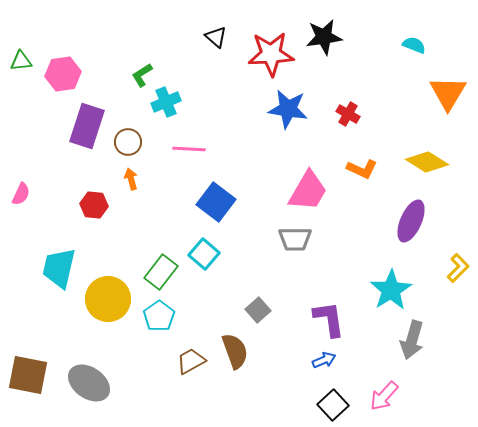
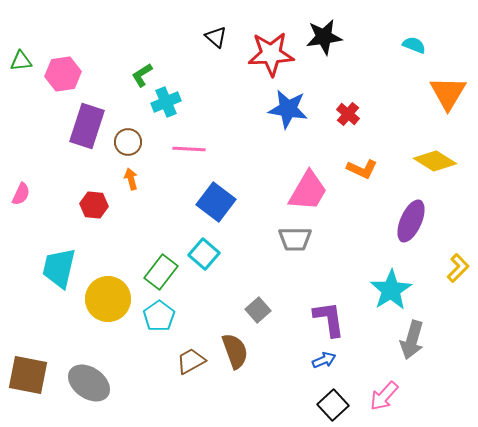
red cross: rotated 10 degrees clockwise
yellow diamond: moved 8 px right, 1 px up
